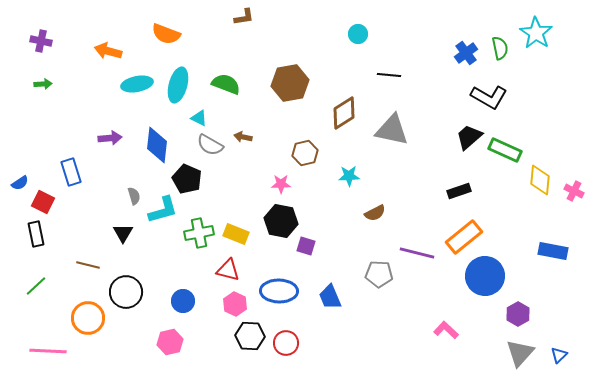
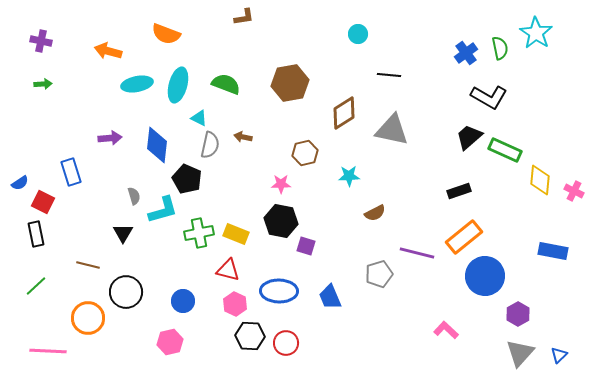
gray semicircle at (210, 145): rotated 108 degrees counterclockwise
gray pentagon at (379, 274): rotated 20 degrees counterclockwise
